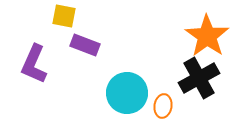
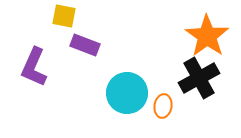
purple L-shape: moved 3 px down
